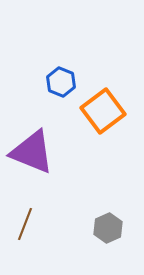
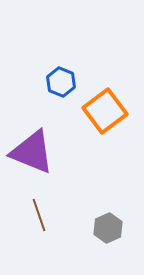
orange square: moved 2 px right
brown line: moved 14 px right, 9 px up; rotated 40 degrees counterclockwise
